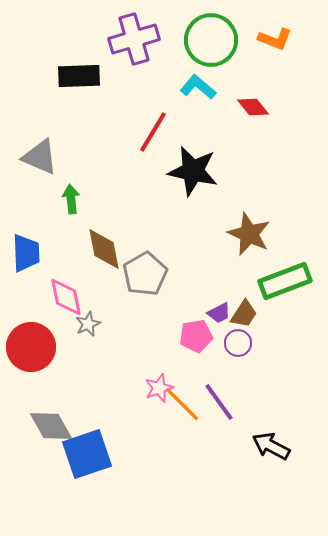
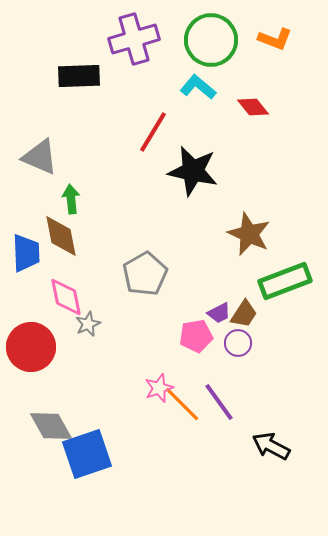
brown diamond: moved 43 px left, 13 px up
